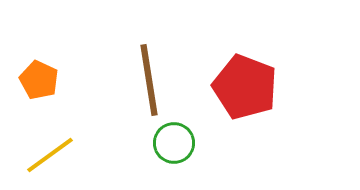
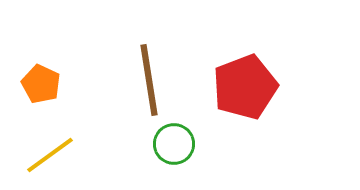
orange pentagon: moved 2 px right, 4 px down
red pentagon: rotated 30 degrees clockwise
green circle: moved 1 px down
